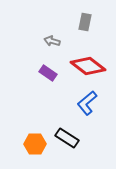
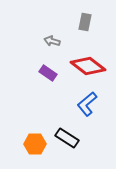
blue L-shape: moved 1 px down
